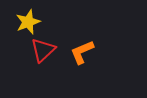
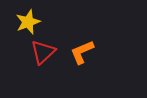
red triangle: moved 2 px down
